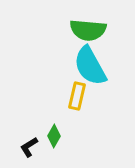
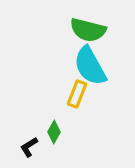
green semicircle: rotated 9 degrees clockwise
yellow rectangle: moved 2 px up; rotated 8 degrees clockwise
green diamond: moved 4 px up
